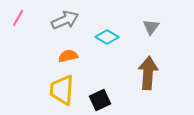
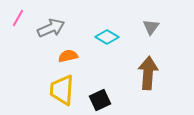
gray arrow: moved 14 px left, 8 px down
